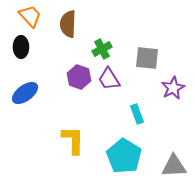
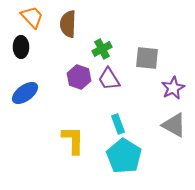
orange trapezoid: moved 2 px right, 1 px down
cyan rectangle: moved 19 px left, 10 px down
gray triangle: moved 41 px up; rotated 32 degrees clockwise
